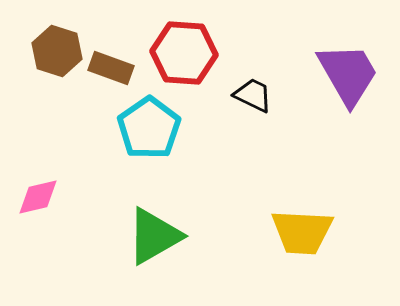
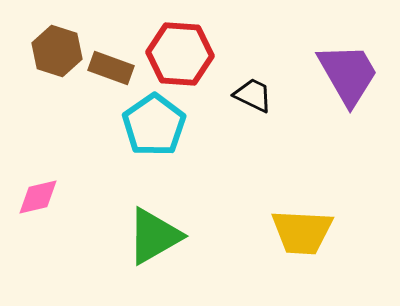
red hexagon: moved 4 px left, 1 px down
cyan pentagon: moved 5 px right, 3 px up
